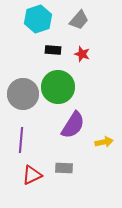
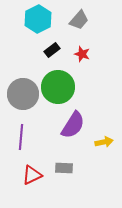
cyan hexagon: rotated 8 degrees counterclockwise
black rectangle: moved 1 px left; rotated 42 degrees counterclockwise
purple line: moved 3 px up
